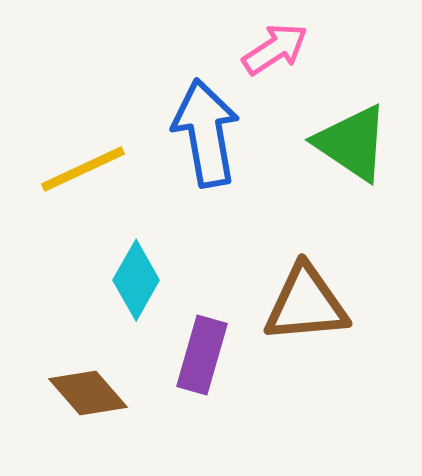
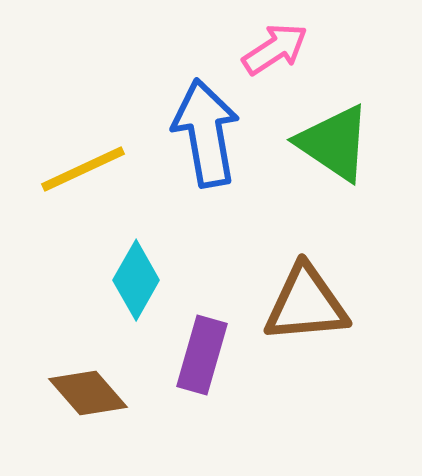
green triangle: moved 18 px left
